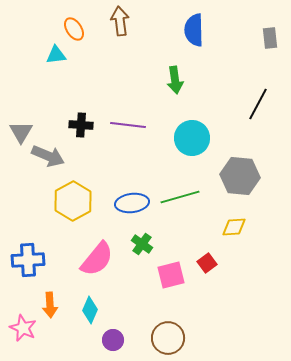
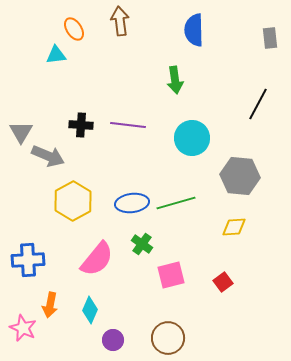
green line: moved 4 px left, 6 px down
red square: moved 16 px right, 19 px down
orange arrow: rotated 15 degrees clockwise
